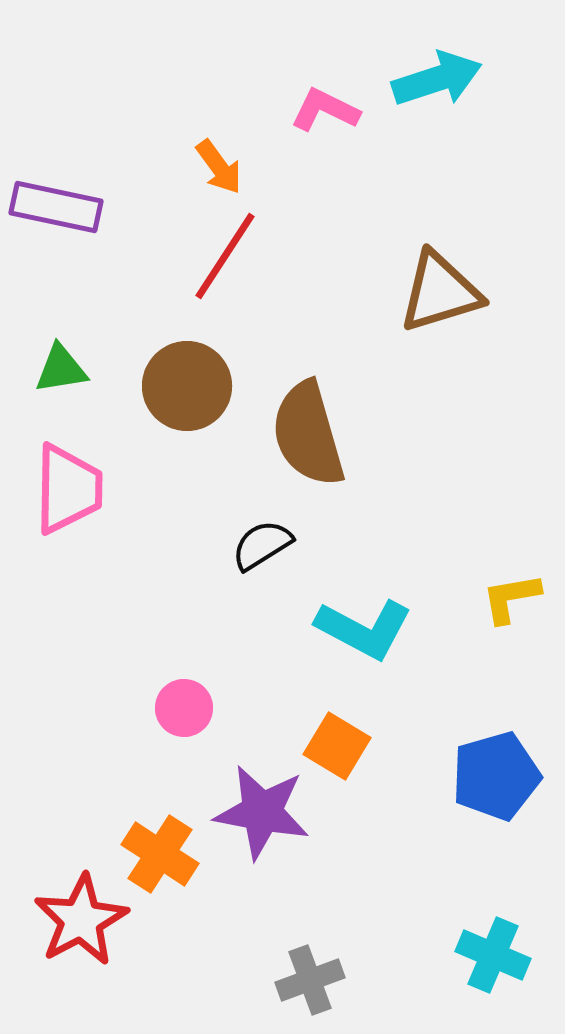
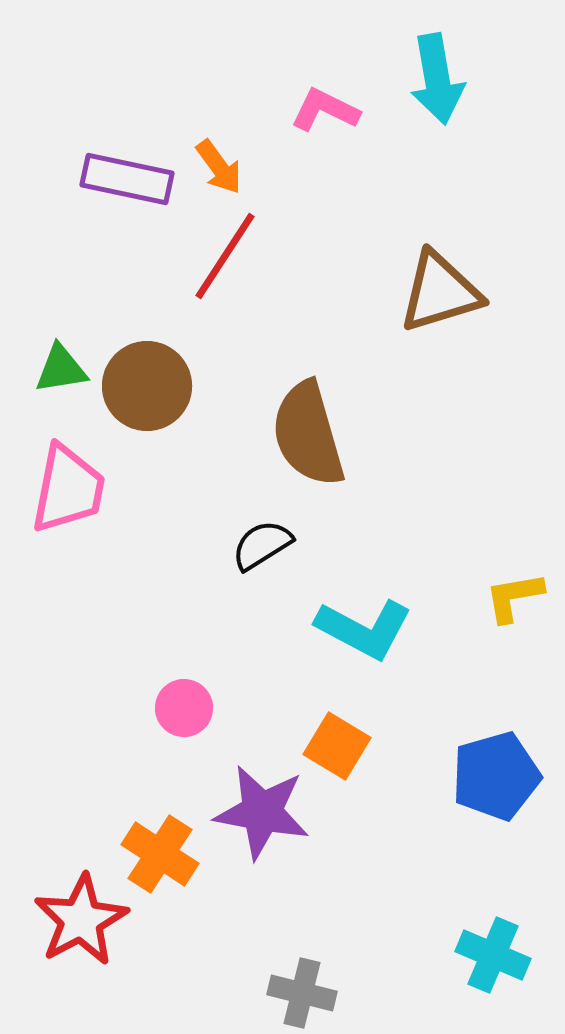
cyan arrow: rotated 98 degrees clockwise
purple rectangle: moved 71 px right, 28 px up
brown circle: moved 40 px left
pink trapezoid: rotated 10 degrees clockwise
yellow L-shape: moved 3 px right, 1 px up
gray cross: moved 8 px left, 13 px down; rotated 34 degrees clockwise
